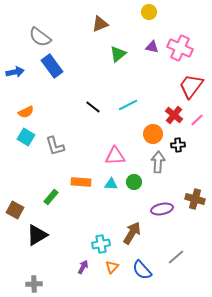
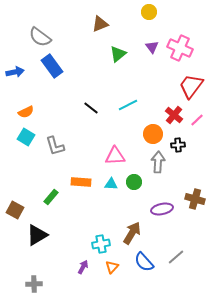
purple triangle: rotated 40 degrees clockwise
black line: moved 2 px left, 1 px down
blue semicircle: moved 2 px right, 8 px up
